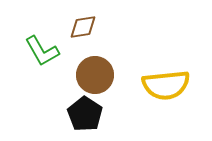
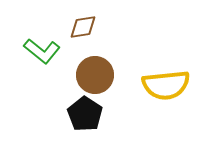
green L-shape: rotated 21 degrees counterclockwise
